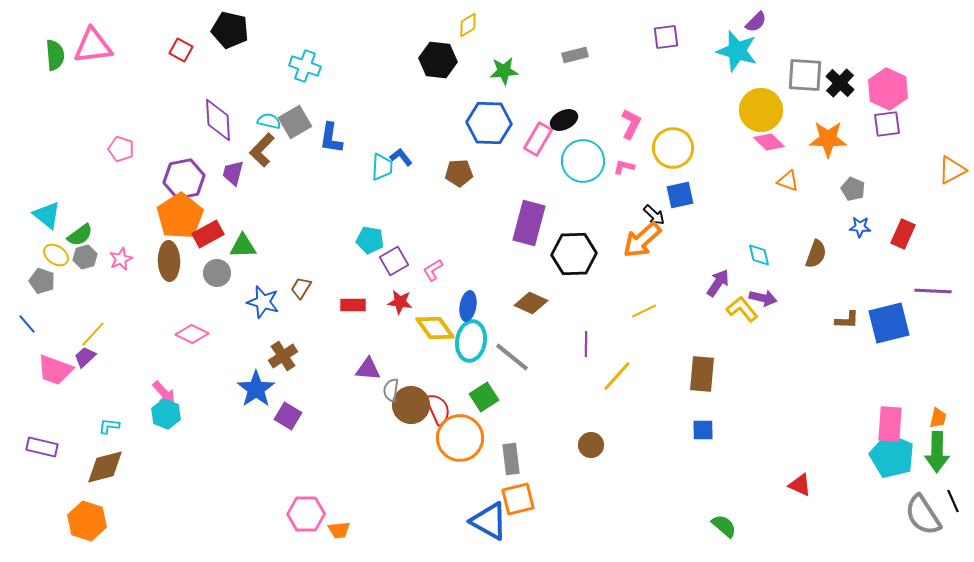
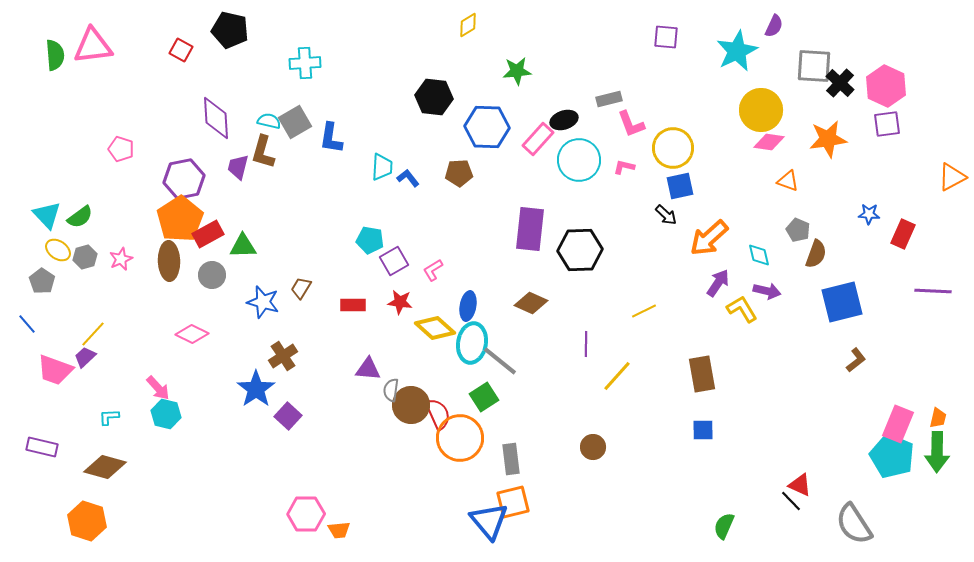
purple semicircle at (756, 22): moved 18 px right, 4 px down; rotated 20 degrees counterclockwise
purple square at (666, 37): rotated 12 degrees clockwise
cyan star at (737, 51): rotated 30 degrees clockwise
gray rectangle at (575, 55): moved 34 px right, 44 px down
black hexagon at (438, 60): moved 4 px left, 37 px down
cyan cross at (305, 66): moved 3 px up; rotated 24 degrees counterclockwise
green star at (504, 71): moved 13 px right
gray square at (805, 75): moved 9 px right, 9 px up
pink hexagon at (888, 89): moved 2 px left, 3 px up
purple diamond at (218, 120): moved 2 px left, 2 px up
black ellipse at (564, 120): rotated 8 degrees clockwise
blue hexagon at (489, 123): moved 2 px left, 4 px down
pink L-shape at (631, 124): rotated 132 degrees clockwise
pink rectangle at (538, 139): rotated 12 degrees clockwise
orange star at (828, 139): rotated 9 degrees counterclockwise
pink diamond at (769, 142): rotated 36 degrees counterclockwise
brown L-shape at (262, 150): moved 1 px right, 2 px down; rotated 28 degrees counterclockwise
blue L-shape at (401, 157): moved 7 px right, 21 px down
cyan circle at (583, 161): moved 4 px left, 1 px up
orange triangle at (952, 170): moved 7 px down
purple trapezoid at (233, 173): moved 5 px right, 6 px up
gray pentagon at (853, 189): moved 55 px left, 41 px down
blue square at (680, 195): moved 9 px up
cyan triangle at (47, 215): rotated 8 degrees clockwise
black arrow at (654, 215): moved 12 px right
orange pentagon at (180, 216): moved 3 px down
purple rectangle at (529, 223): moved 1 px right, 6 px down; rotated 9 degrees counterclockwise
blue star at (860, 227): moved 9 px right, 13 px up
green semicircle at (80, 235): moved 18 px up
orange arrow at (642, 240): moved 67 px right, 2 px up
black hexagon at (574, 254): moved 6 px right, 4 px up
yellow ellipse at (56, 255): moved 2 px right, 5 px up
gray circle at (217, 273): moved 5 px left, 2 px down
gray pentagon at (42, 281): rotated 15 degrees clockwise
purple arrow at (763, 298): moved 4 px right, 7 px up
yellow L-shape at (742, 309): rotated 8 degrees clockwise
brown L-shape at (847, 320): moved 9 px right, 40 px down; rotated 40 degrees counterclockwise
blue square at (889, 323): moved 47 px left, 21 px up
yellow diamond at (435, 328): rotated 12 degrees counterclockwise
cyan ellipse at (471, 341): moved 1 px right, 2 px down
gray line at (512, 357): moved 12 px left, 4 px down
brown rectangle at (702, 374): rotated 15 degrees counterclockwise
pink arrow at (164, 393): moved 6 px left, 5 px up
red semicircle at (438, 409): moved 5 px down
cyan hexagon at (166, 414): rotated 8 degrees counterclockwise
purple square at (288, 416): rotated 12 degrees clockwise
pink rectangle at (890, 424): moved 8 px right; rotated 18 degrees clockwise
cyan L-shape at (109, 426): moved 9 px up; rotated 10 degrees counterclockwise
brown circle at (591, 445): moved 2 px right, 2 px down
brown diamond at (105, 467): rotated 30 degrees clockwise
orange square at (518, 499): moved 5 px left, 3 px down
black line at (953, 501): moved 162 px left; rotated 20 degrees counterclockwise
gray semicircle at (923, 515): moved 69 px left, 9 px down
blue triangle at (489, 521): rotated 21 degrees clockwise
green semicircle at (724, 526): rotated 108 degrees counterclockwise
